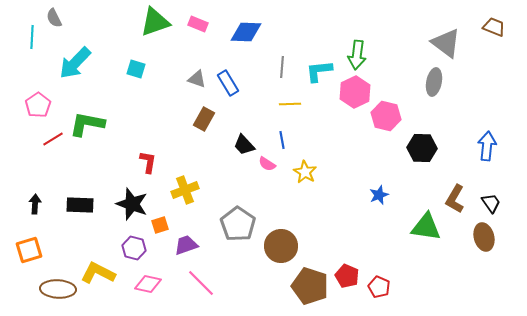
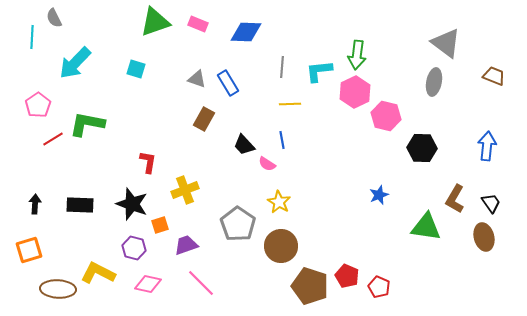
brown trapezoid at (494, 27): moved 49 px down
yellow star at (305, 172): moved 26 px left, 30 px down
